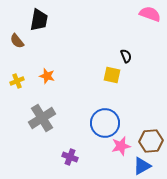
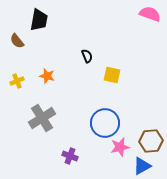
black semicircle: moved 39 px left
pink star: moved 1 px left, 1 px down
purple cross: moved 1 px up
